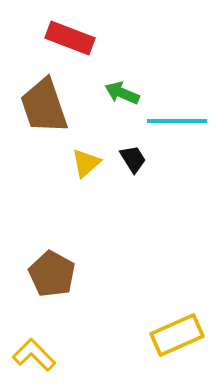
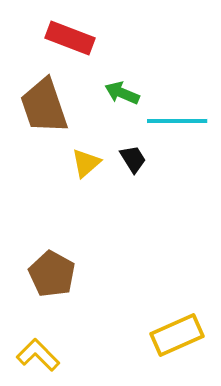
yellow L-shape: moved 4 px right
